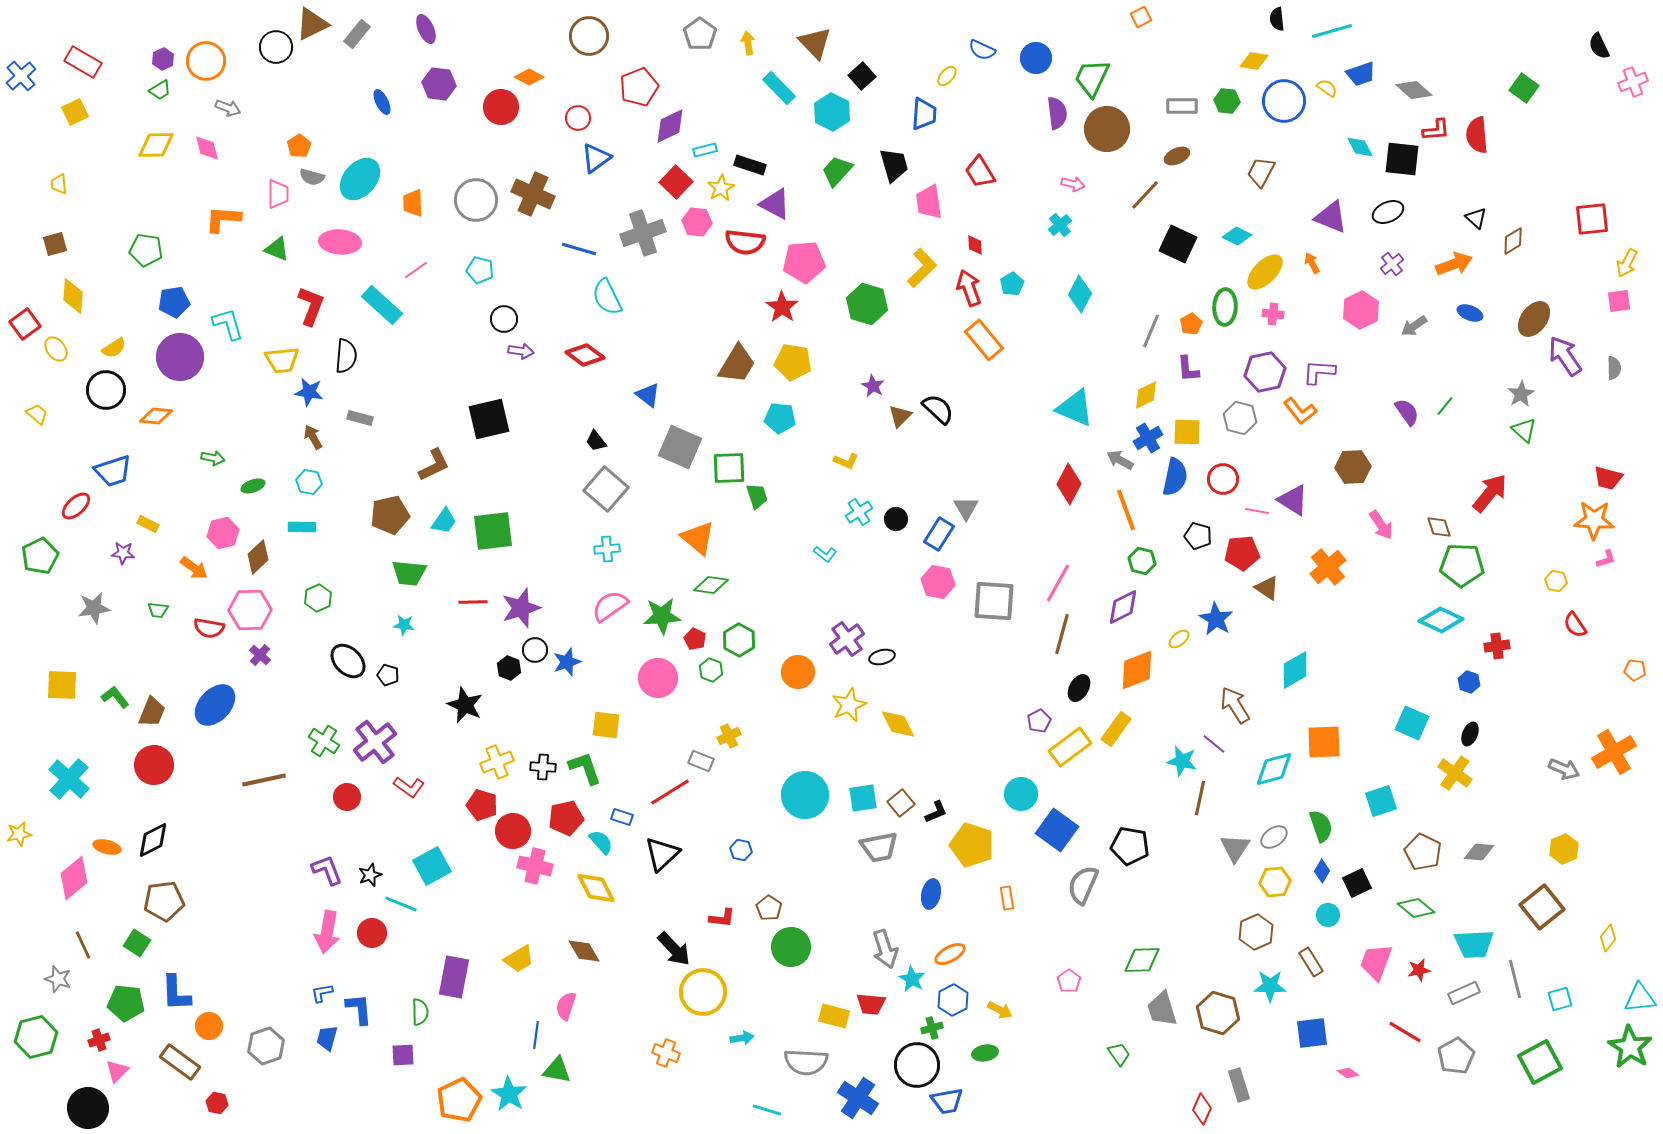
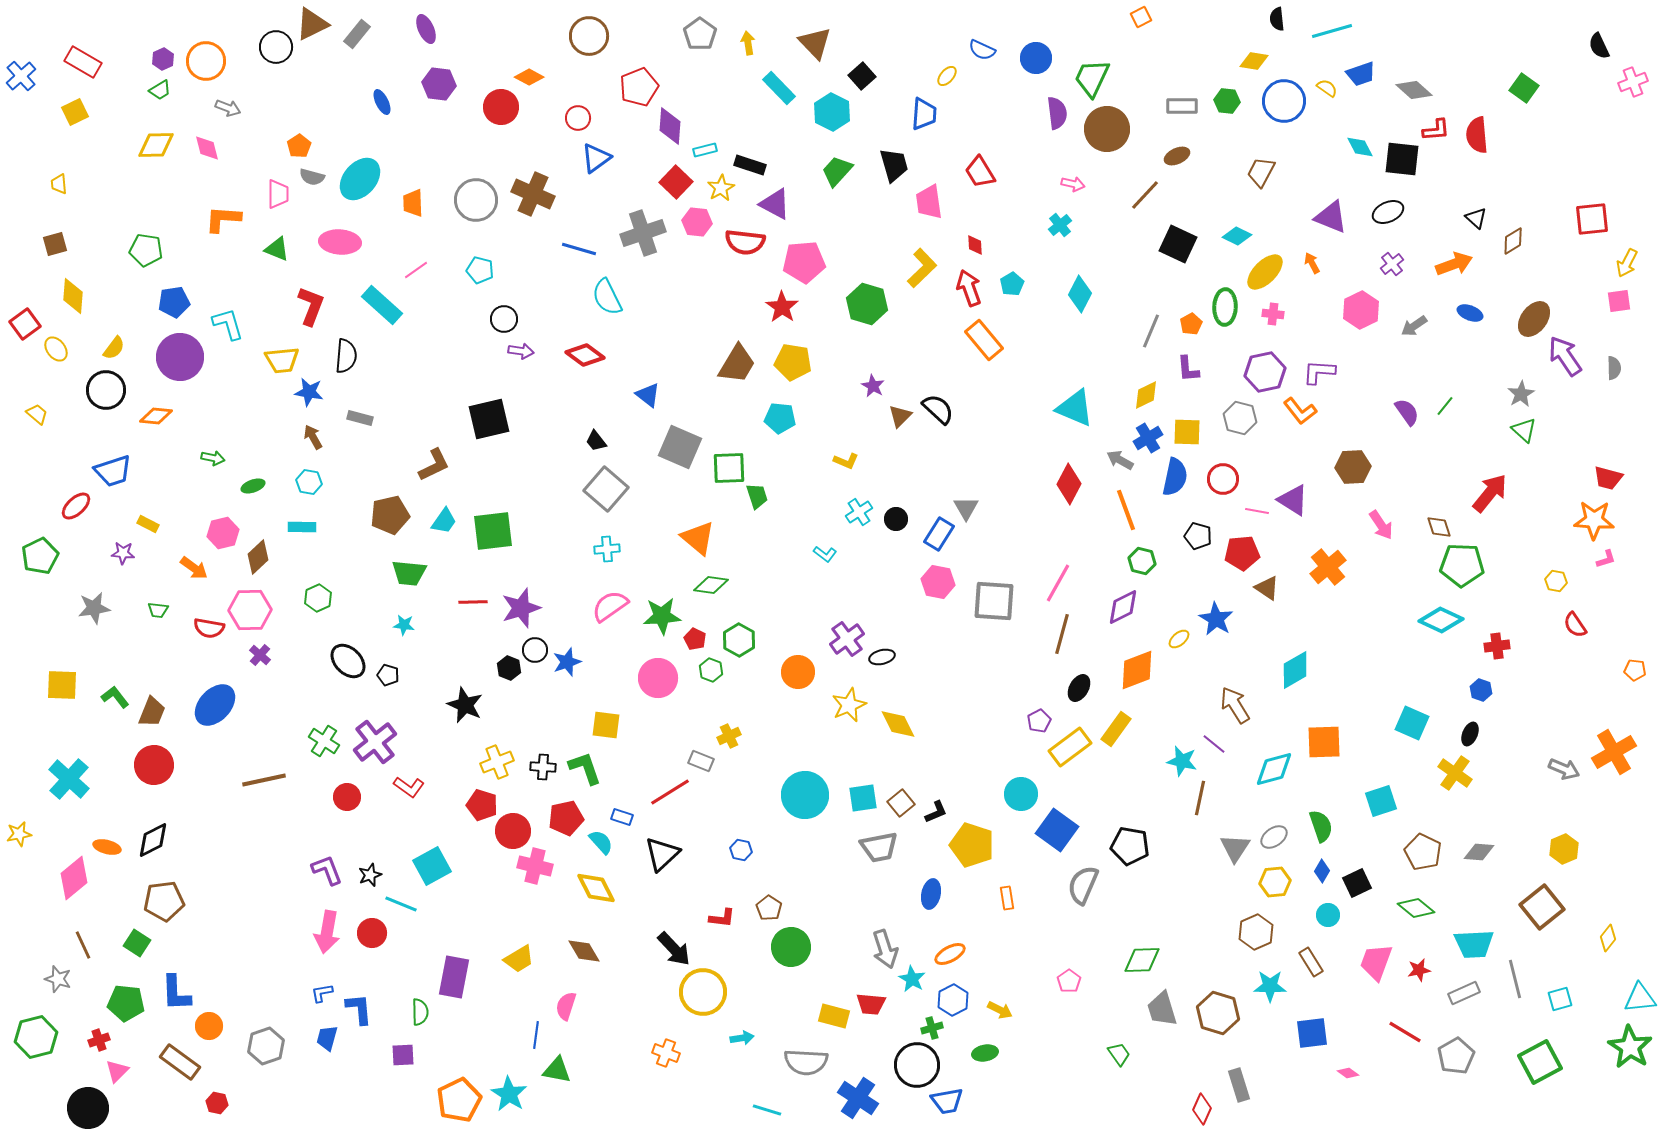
purple diamond at (670, 126): rotated 60 degrees counterclockwise
yellow semicircle at (114, 348): rotated 20 degrees counterclockwise
blue hexagon at (1469, 682): moved 12 px right, 8 px down
